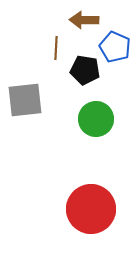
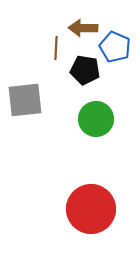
brown arrow: moved 1 px left, 8 px down
